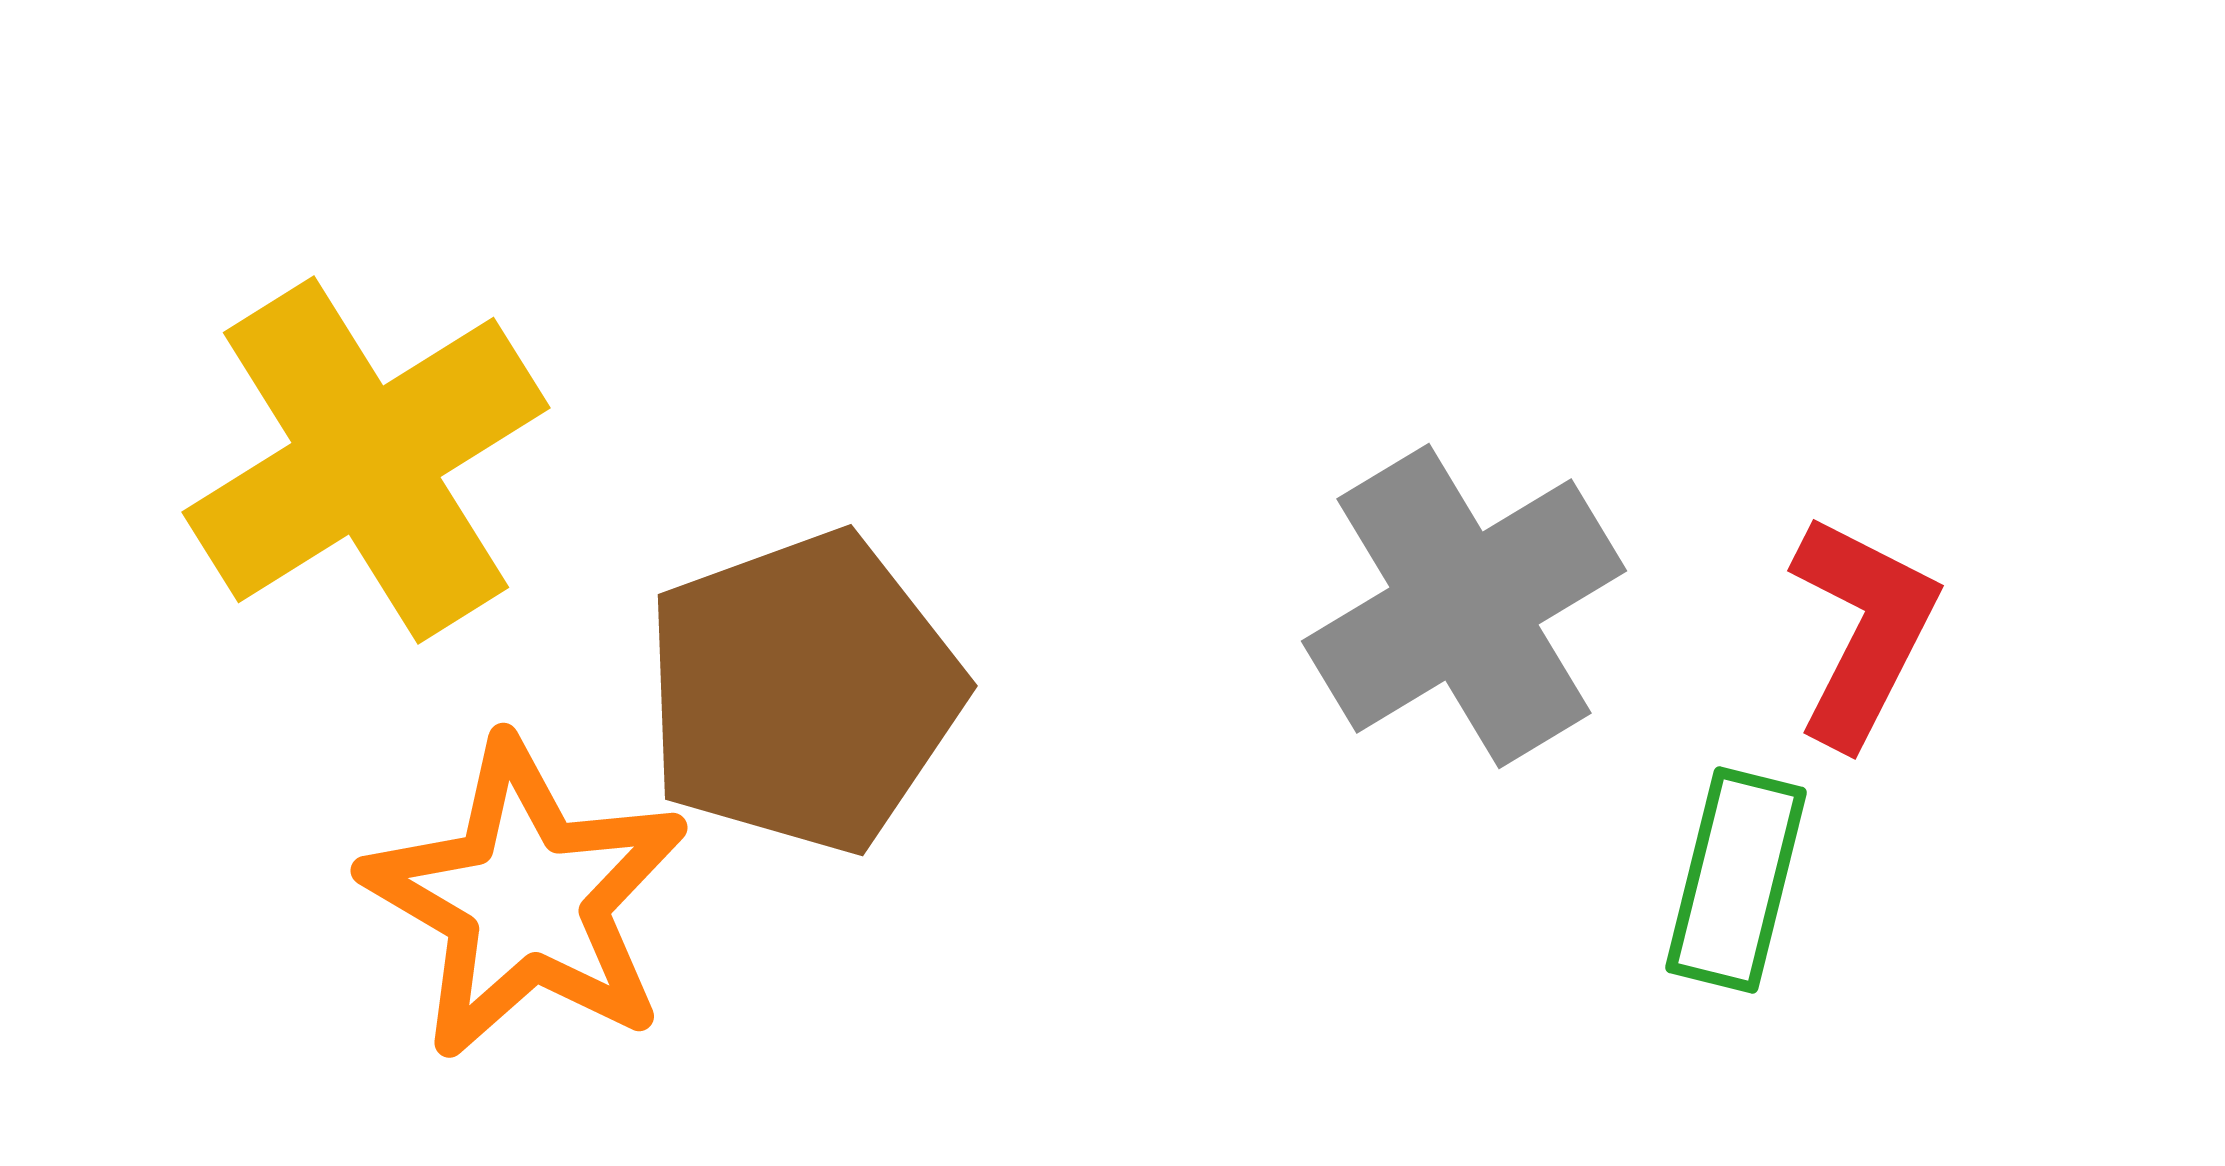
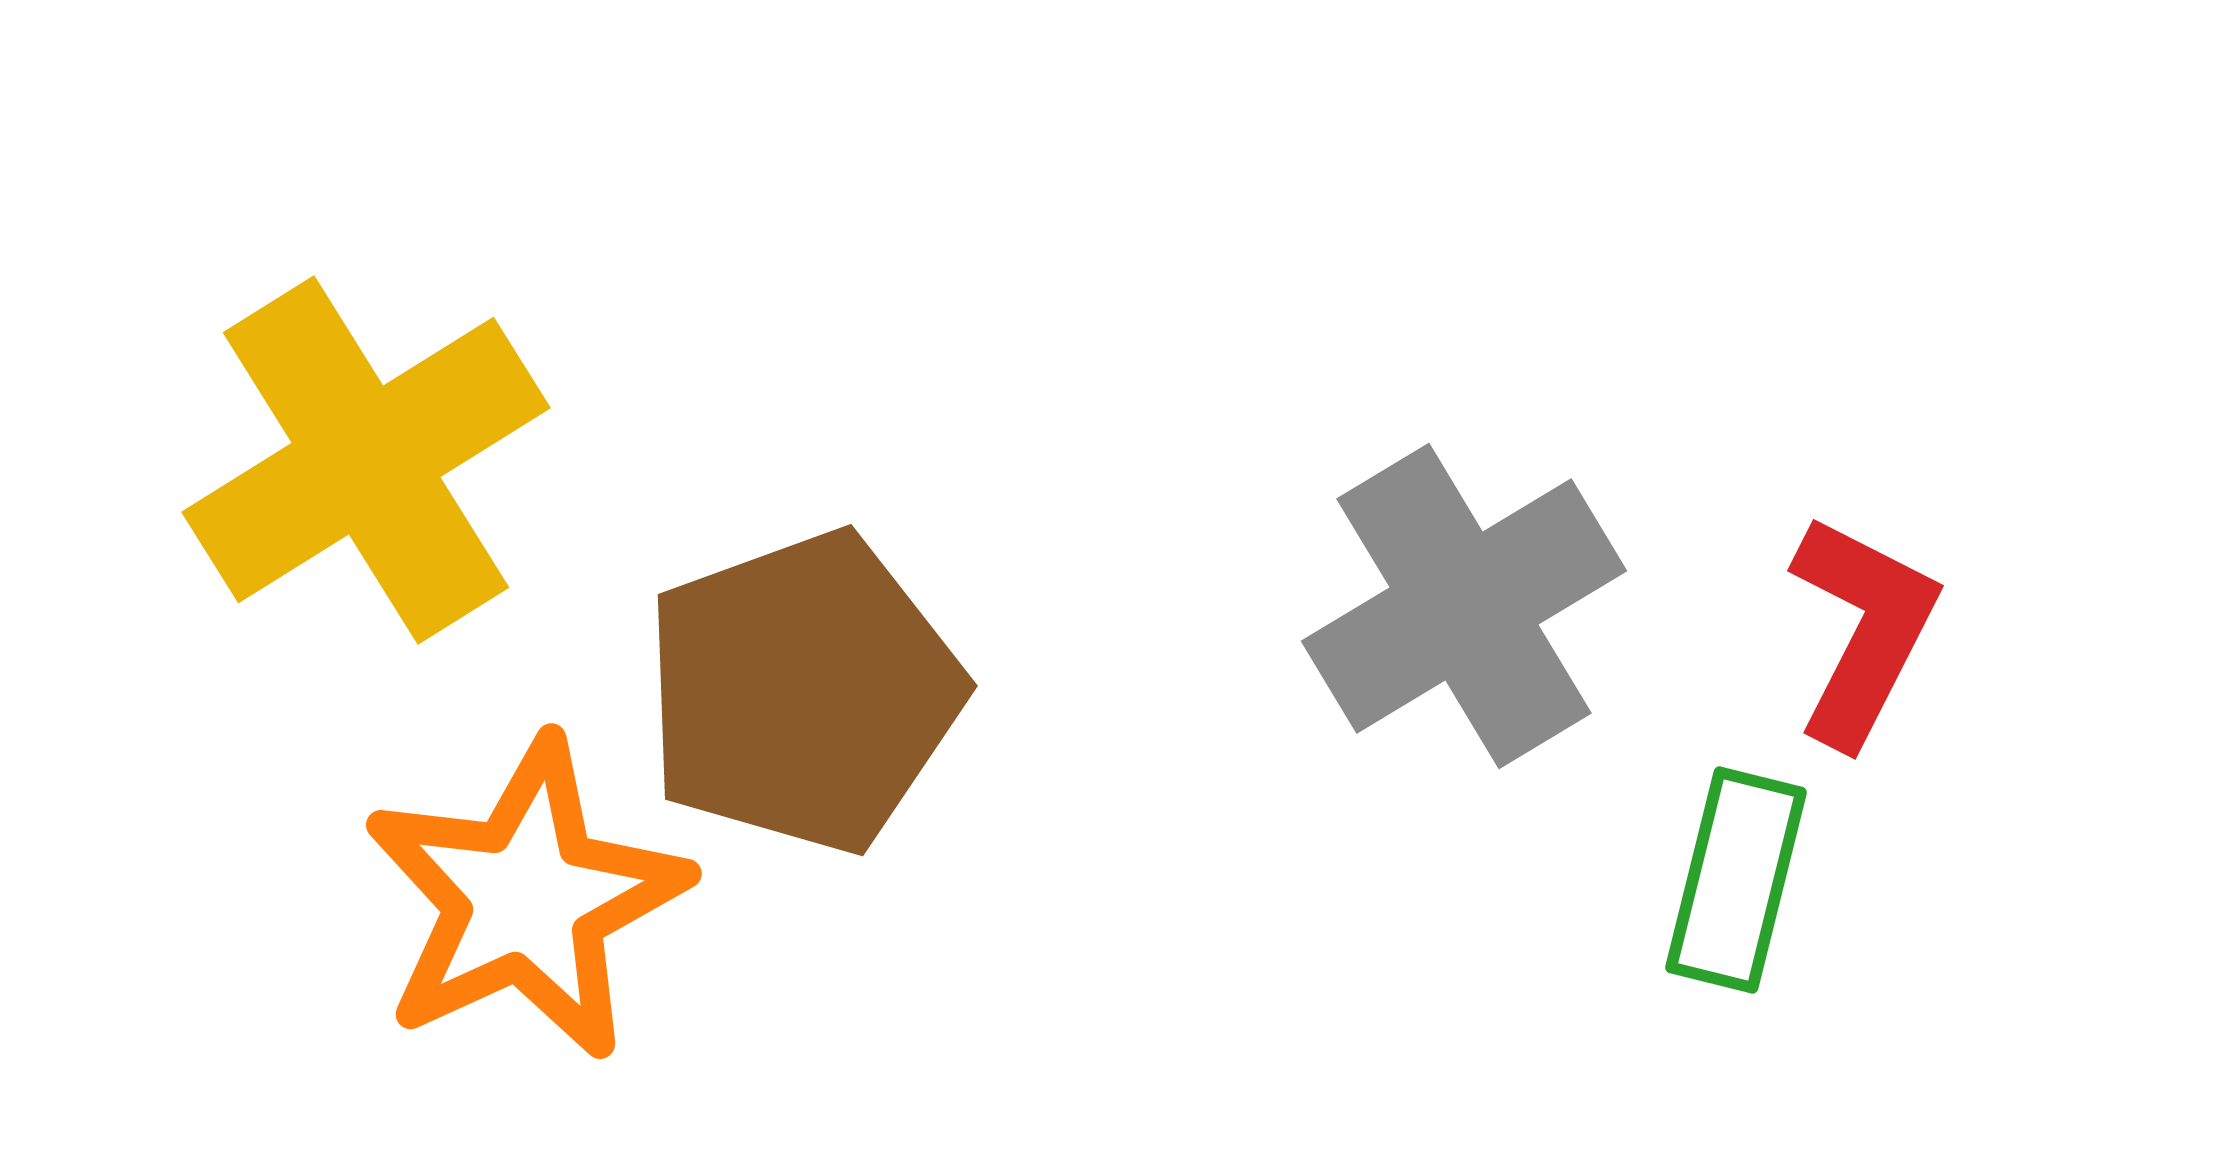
orange star: rotated 17 degrees clockwise
